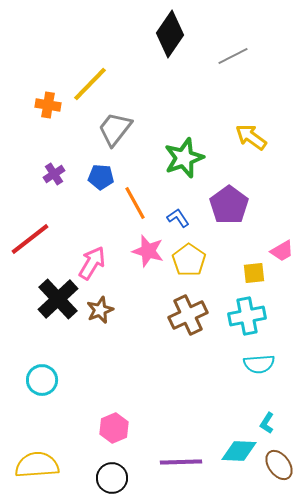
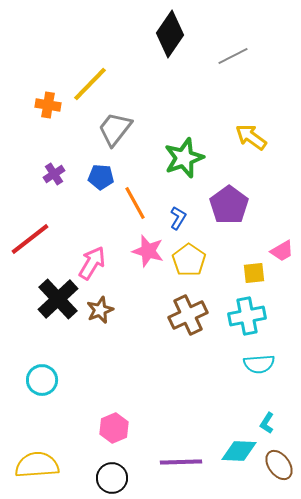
blue L-shape: rotated 65 degrees clockwise
